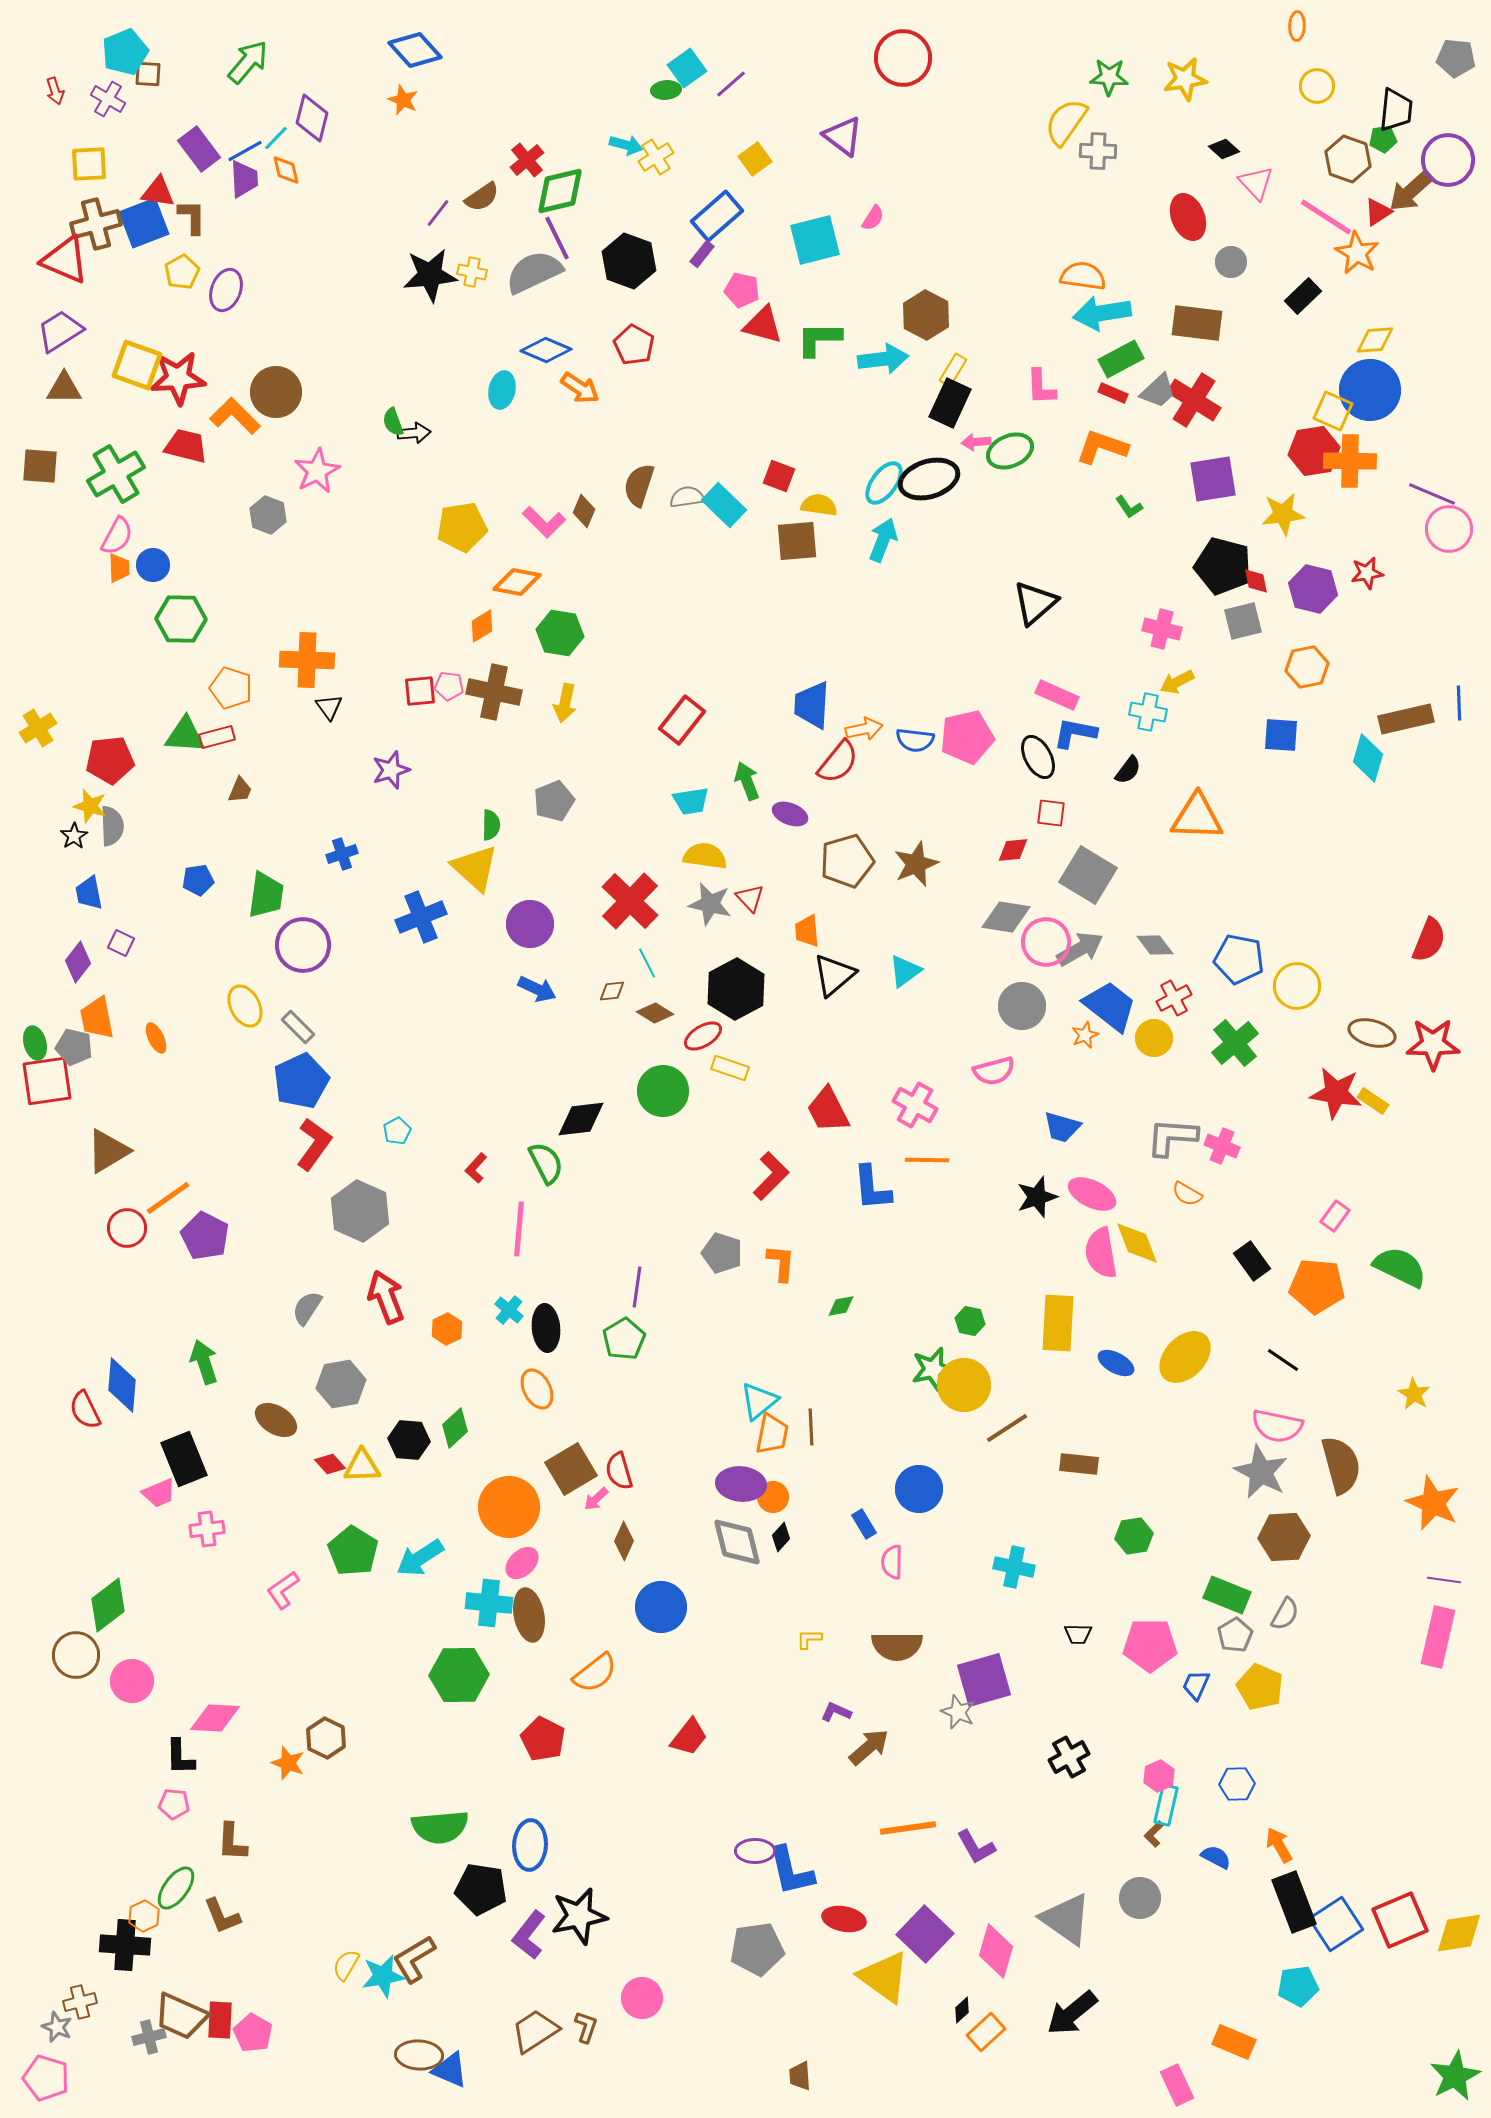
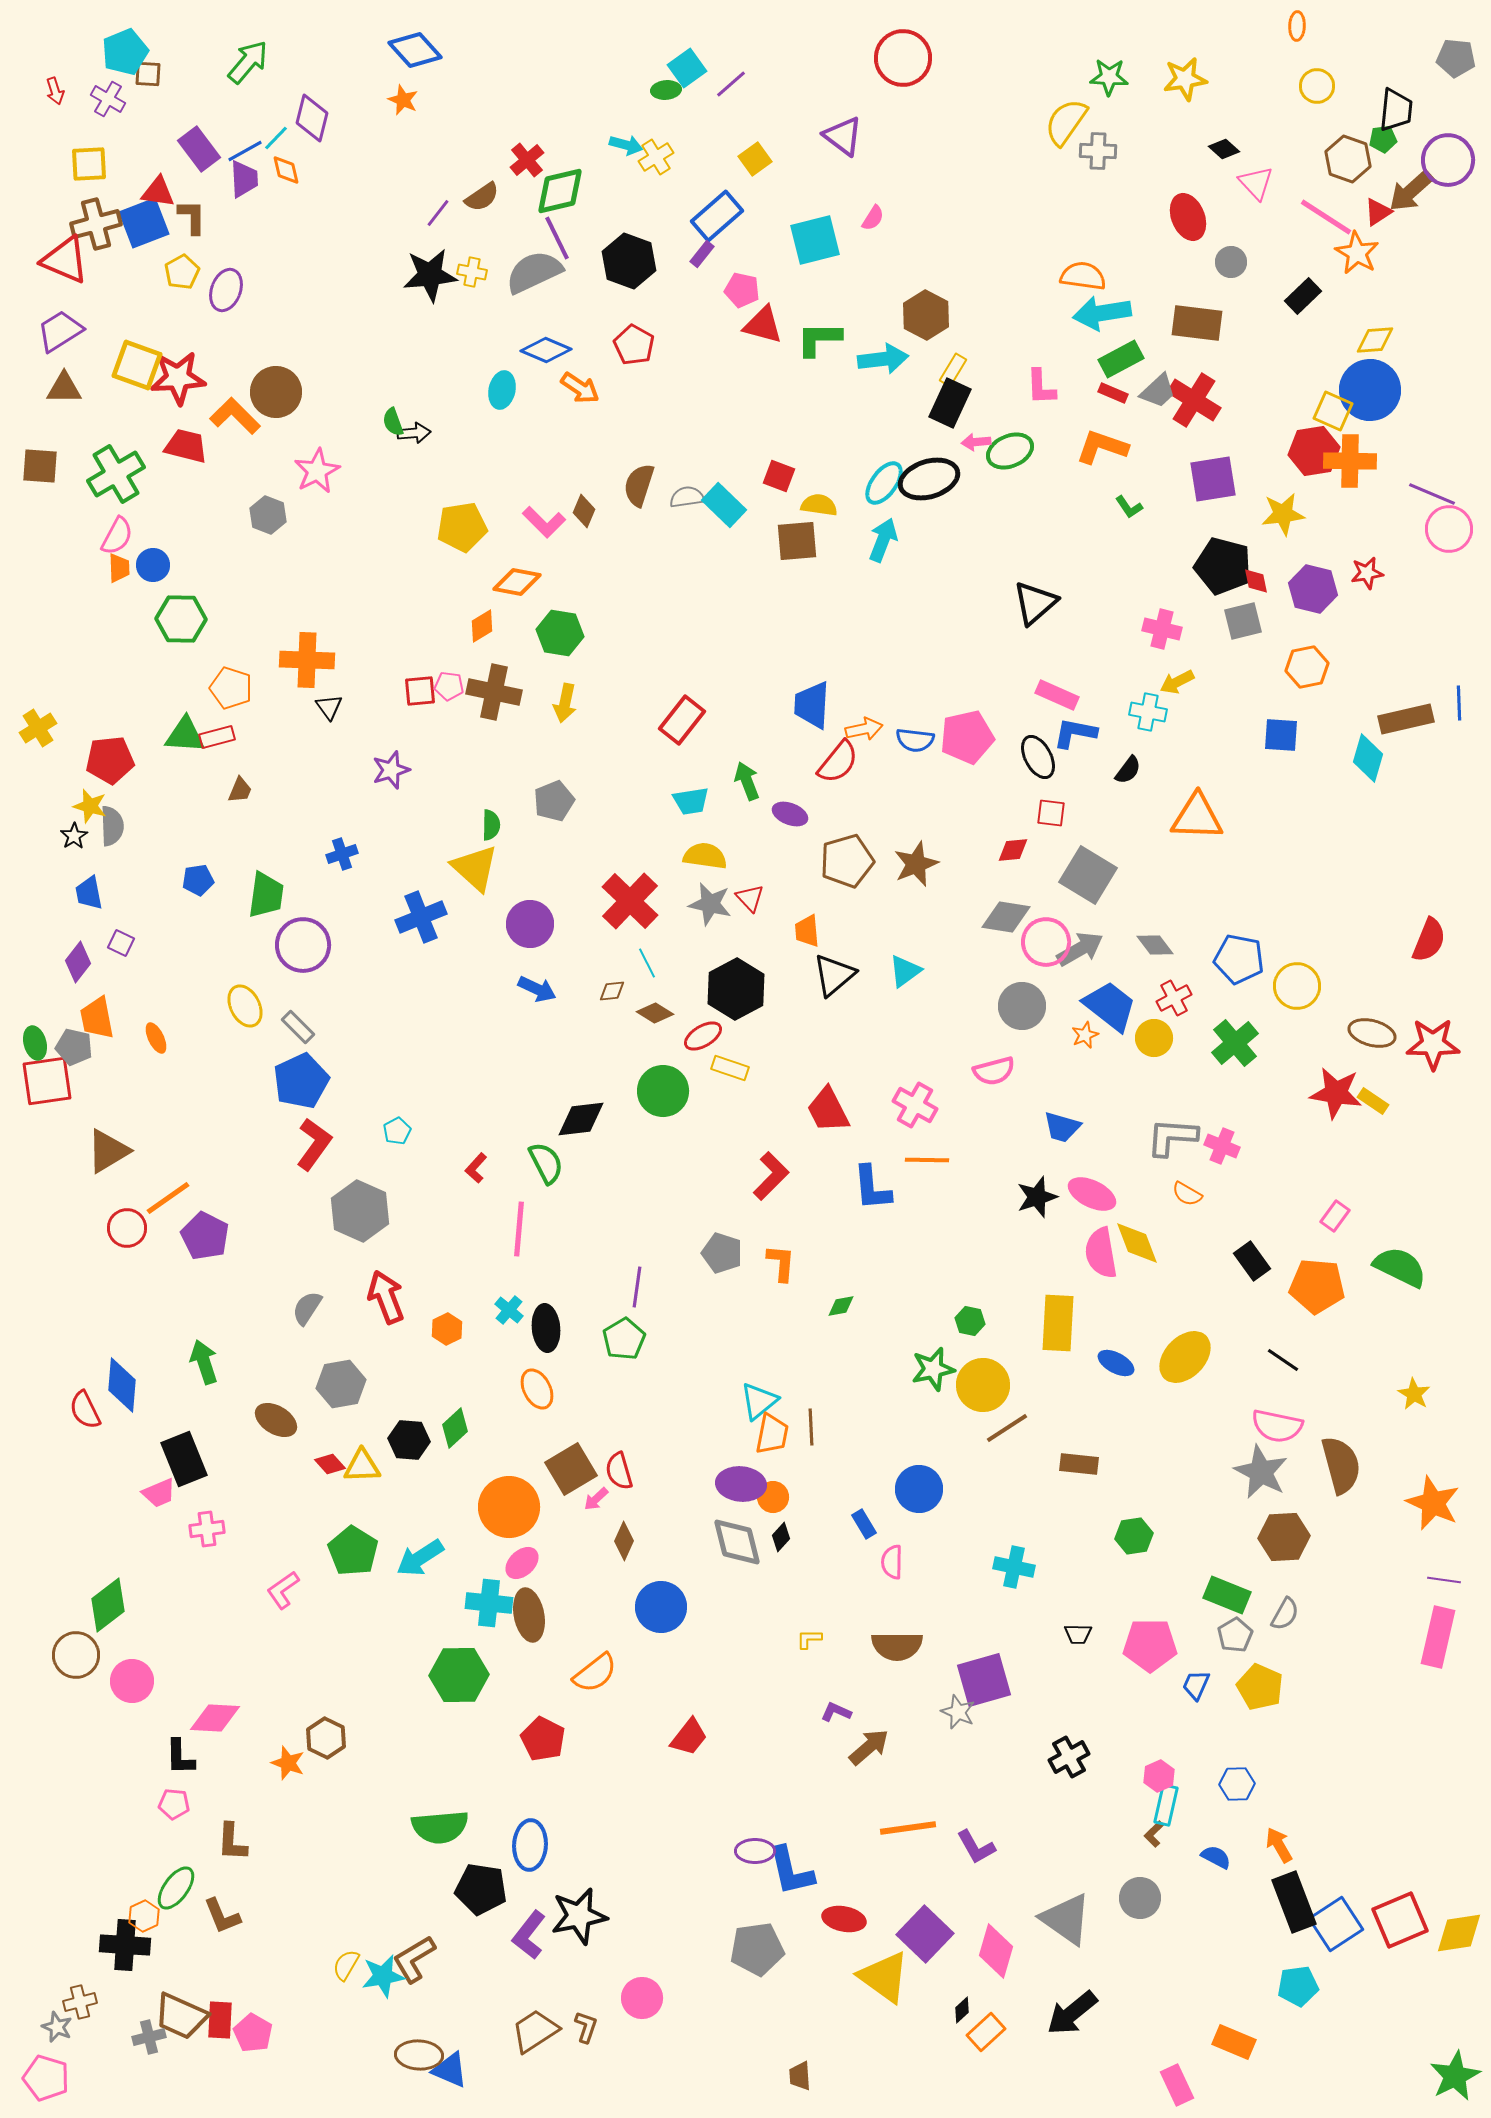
yellow circle at (964, 1385): moved 19 px right
